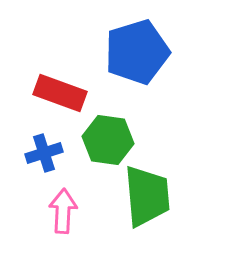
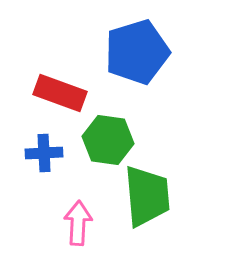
blue cross: rotated 15 degrees clockwise
pink arrow: moved 15 px right, 12 px down
